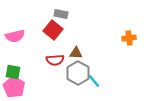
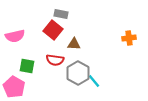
brown triangle: moved 2 px left, 9 px up
red semicircle: rotated 12 degrees clockwise
green square: moved 14 px right, 6 px up
